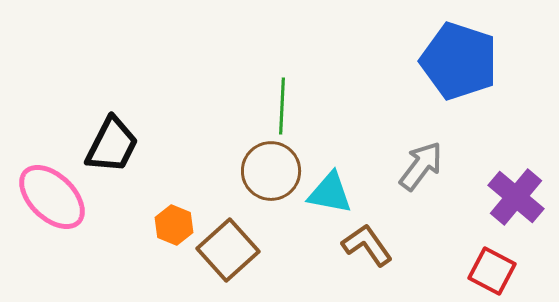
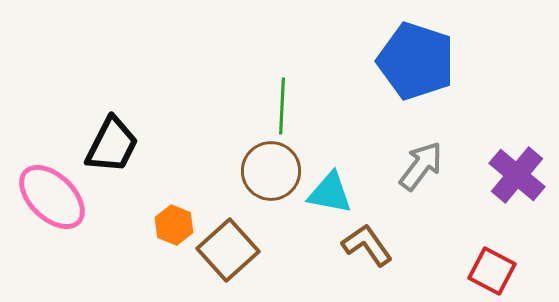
blue pentagon: moved 43 px left
purple cross: moved 1 px right, 22 px up
